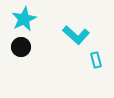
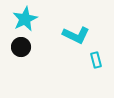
cyan star: moved 1 px right
cyan L-shape: rotated 16 degrees counterclockwise
